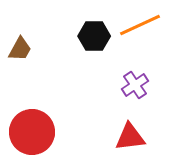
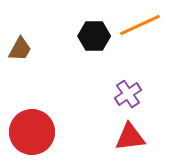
purple cross: moved 7 px left, 9 px down
